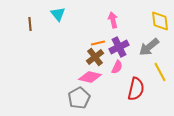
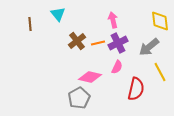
purple cross: moved 1 px left, 4 px up
brown cross: moved 18 px left, 16 px up
